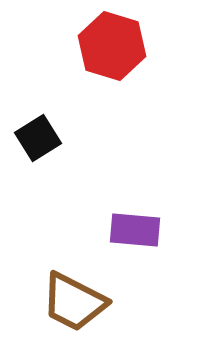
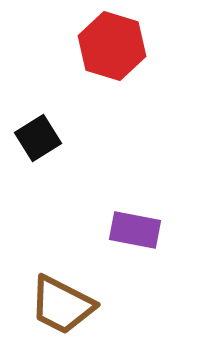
purple rectangle: rotated 6 degrees clockwise
brown trapezoid: moved 12 px left, 3 px down
